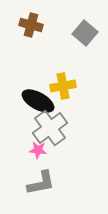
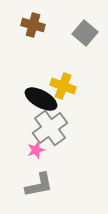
brown cross: moved 2 px right
yellow cross: rotated 30 degrees clockwise
black ellipse: moved 3 px right, 2 px up
pink star: moved 2 px left; rotated 24 degrees counterclockwise
gray L-shape: moved 2 px left, 2 px down
